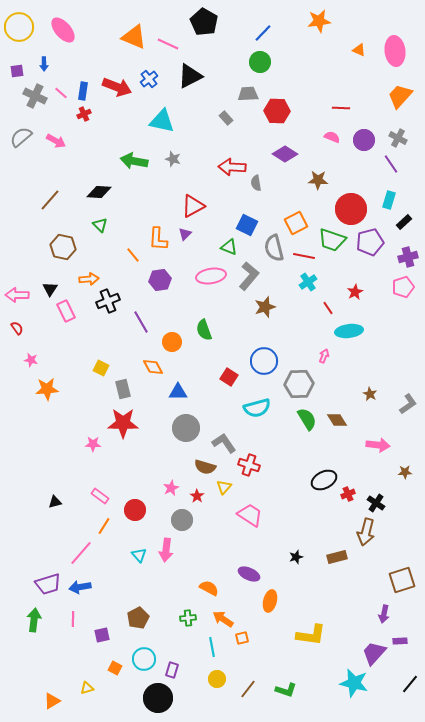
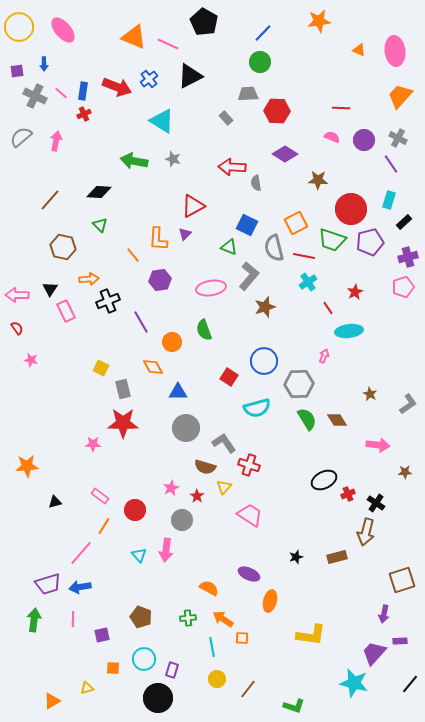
cyan triangle at (162, 121): rotated 20 degrees clockwise
pink arrow at (56, 141): rotated 108 degrees counterclockwise
pink ellipse at (211, 276): moved 12 px down
orange star at (47, 389): moved 20 px left, 77 px down
brown pentagon at (138, 618): moved 3 px right, 1 px up; rotated 25 degrees counterclockwise
orange square at (242, 638): rotated 16 degrees clockwise
orange square at (115, 668): moved 2 px left; rotated 24 degrees counterclockwise
green L-shape at (286, 690): moved 8 px right, 16 px down
